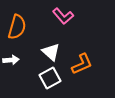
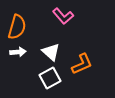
white arrow: moved 7 px right, 8 px up
